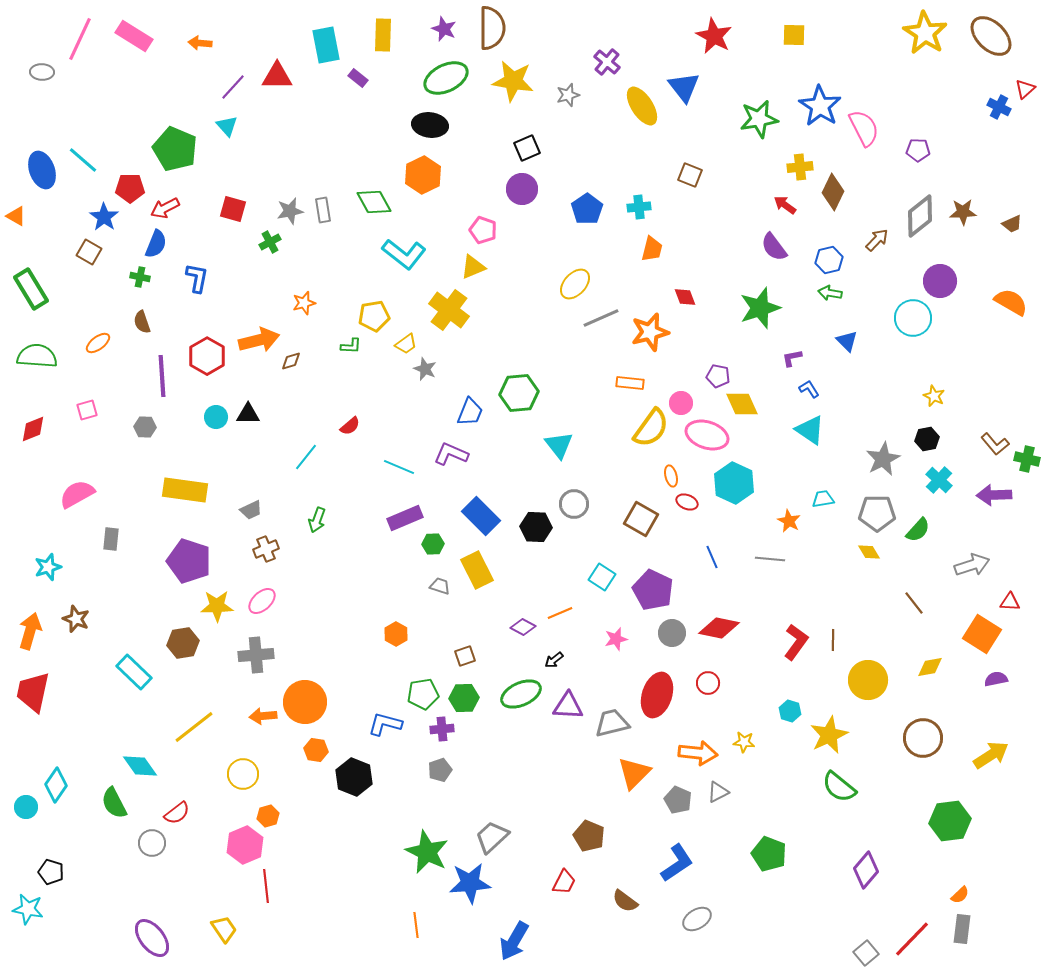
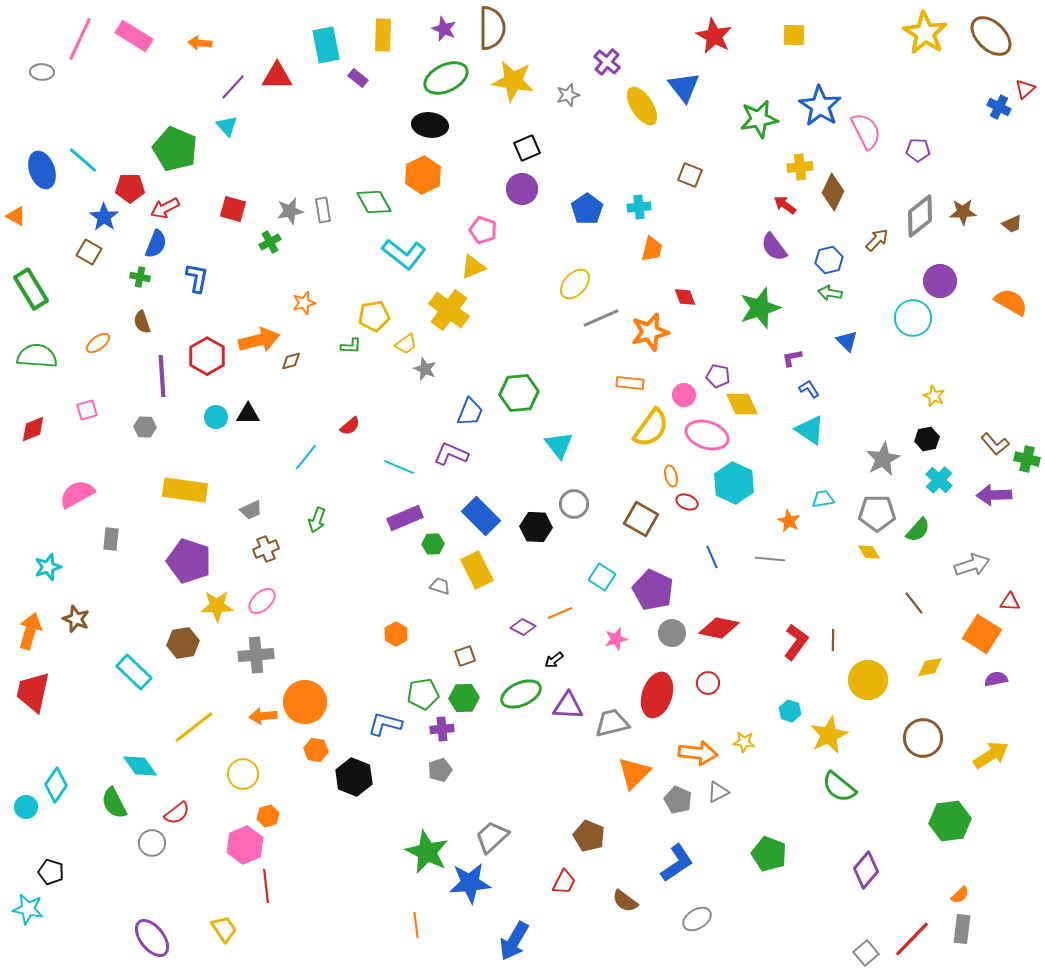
pink semicircle at (864, 128): moved 2 px right, 3 px down
pink circle at (681, 403): moved 3 px right, 8 px up
